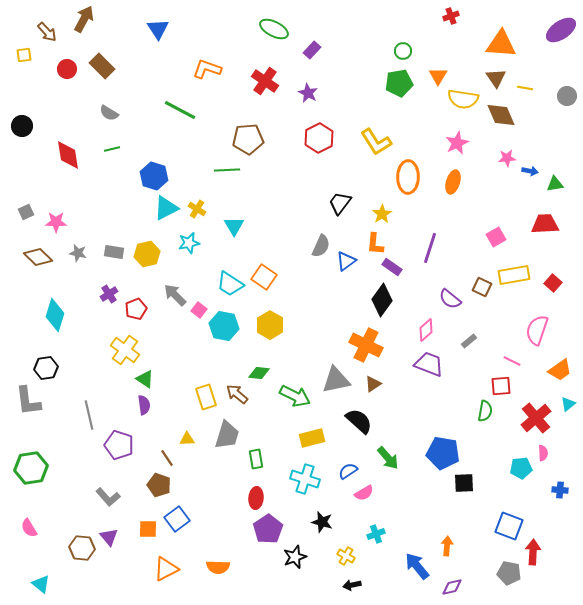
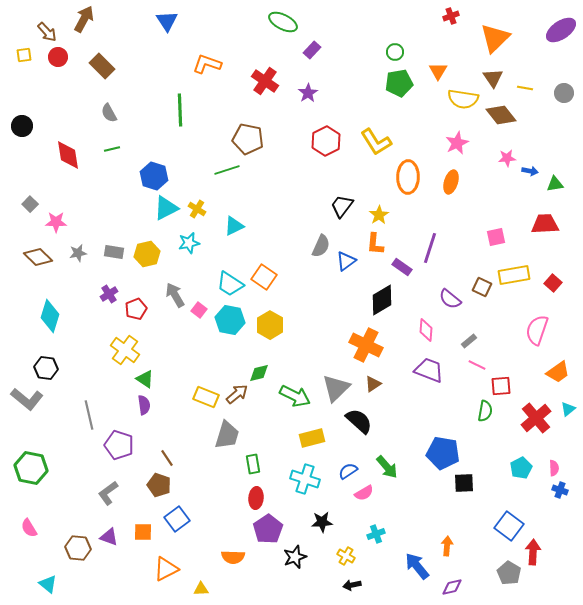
blue triangle at (158, 29): moved 9 px right, 8 px up
green ellipse at (274, 29): moved 9 px right, 7 px up
orange triangle at (501, 44): moved 6 px left, 6 px up; rotated 48 degrees counterclockwise
green circle at (403, 51): moved 8 px left, 1 px down
red circle at (67, 69): moved 9 px left, 12 px up
orange L-shape at (207, 69): moved 5 px up
orange triangle at (438, 76): moved 5 px up
brown triangle at (496, 78): moved 3 px left
purple star at (308, 93): rotated 12 degrees clockwise
gray circle at (567, 96): moved 3 px left, 3 px up
green line at (180, 110): rotated 60 degrees clockwise
gray semicircle at (109, 113): rotated 30 degrees clockwise
brown diamond at (501, 115): rotated 16 degrees counterclockwise
red hexagon at (319, 138): moved 7 px right, 3 px down
brown pentagon at (248, 139): rotated 16 degrees clockwise
green line at (227, 170): rotated 15 degrees counterclockwise
orange ellipse at (453, 182): moved 2 px left
black trapezoid at (340, 203): moved 2 px right, 3 px down
gray square at (26, 212): moved 4 px right, 8 px up; rotated 21 degrees counterclockwise
yellow star at (382, 214): moved 3 px left, 1 px down
cyan triangle at (234, 226): rotated 35 degrees clockwise
pink square at (496, 237): rotated 18 degrees clockwise
gray star at (78, 253): rotated 24 degrees counterclockwise
purple rectangle at (392, 267): moved 10 px right
gray arrow at (175, 295): rotated 15 degrees clockwise
black diamond at (382, 300): rotated 24 degrees clockwise
cyan diamond at (55, 315): moved 5 px left, 1 px down
cyan hexagon at (224, 326): moved 6 px right, 6 px up
pink diamond at (426, 330): rotated 45 degrees counterclockwise
pink line at (512, 361): moved 35 px left, 4 px down
purple trapezoid at (429, 364): moved 6 px down
black hexagon at (46, 368): rotated 15 degrees clockwise
orange trapezoid at (560, 370): moved 2 px left, 2 px down
green diamond at (259, 373): rotated 20 degrees counterclockwise
gray triangle at (336, 380): moved 8 px down; rotated 32 degrees counterclockwise
brown arrow at (237, 394): rotated 100 degrees clockwise
yellow rectangle at (206, 397): rotated 50 degrees counterclockwise
gray L-shape at (28, 401): moved 1 px left, 2 px up; rotated 44 degrees counterclockwise
cyan triangle at (568, 404): moved 5 px down
yellow triangle at (187, 439): moved 14 px right, 150 px down
pink semicircle at (543, 453): moved 11 px right, 15 px down
green arrow at (388, 458): moved 1 px left, 9 px down
green rectangle at (256, 459): moved 3 px left, 5 px down
green hexagon at (31, 468): rotated 20 degrees clockwise
cyan pentagon at (521, 468): rotated 20 degrees counterclockwise
blue cross at (560, 490): rotated 14 degrees clockwise
gray L-shape at (108, 497): moved 4 px up; rotated 95 degrees clockwise
black star at (322, 522): rotated 20 degrees counterclockwise
blue square at (509, 526): rotated 16 degrees clockwise
orange square at (148, 529): moved 5 px left, 3 px down
purple triangle at (109, 537): rotated 30 degrees counterclockwise
brown hexagon at (82, 548): moved 4 px left
orange semicircle at (218, 567): moved 15 px right, 10 px up
gray pentagon at (509, 573): rotated 20 degrees clockwise
cyan triangle at (41, 584): moved 7 px right
